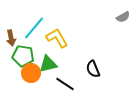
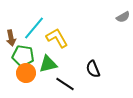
orange circle: moved 5 px left
